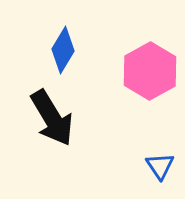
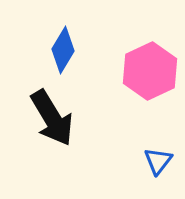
pink hexagon: rotated 4 degrees clockwise
blue triangle: moved 2 px left, 5 px up; rotated 12 degrees clockwise
